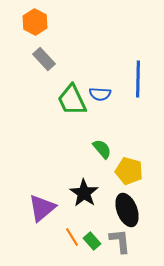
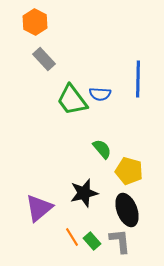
green trapezoid: rotated 12 degrees counterclockwise
black star: rotated 24 degrees clockwise
purple triangle: moved 3 px left
